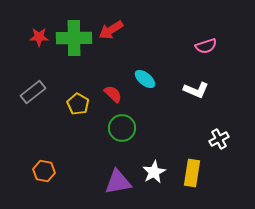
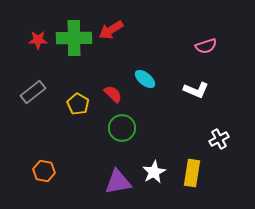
red star: moved 1 px left, 3 px down
